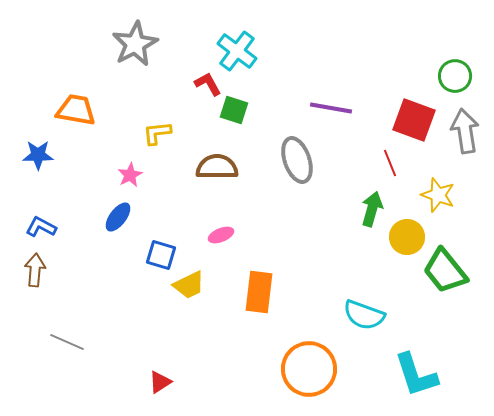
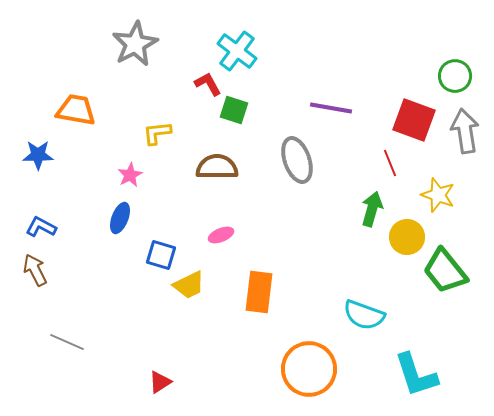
blue ellipse: moved 2 px right, 1 px down; rotated 16 degrees counterclockwise
brown arrow: rotated 32 degrees counterclockwise
